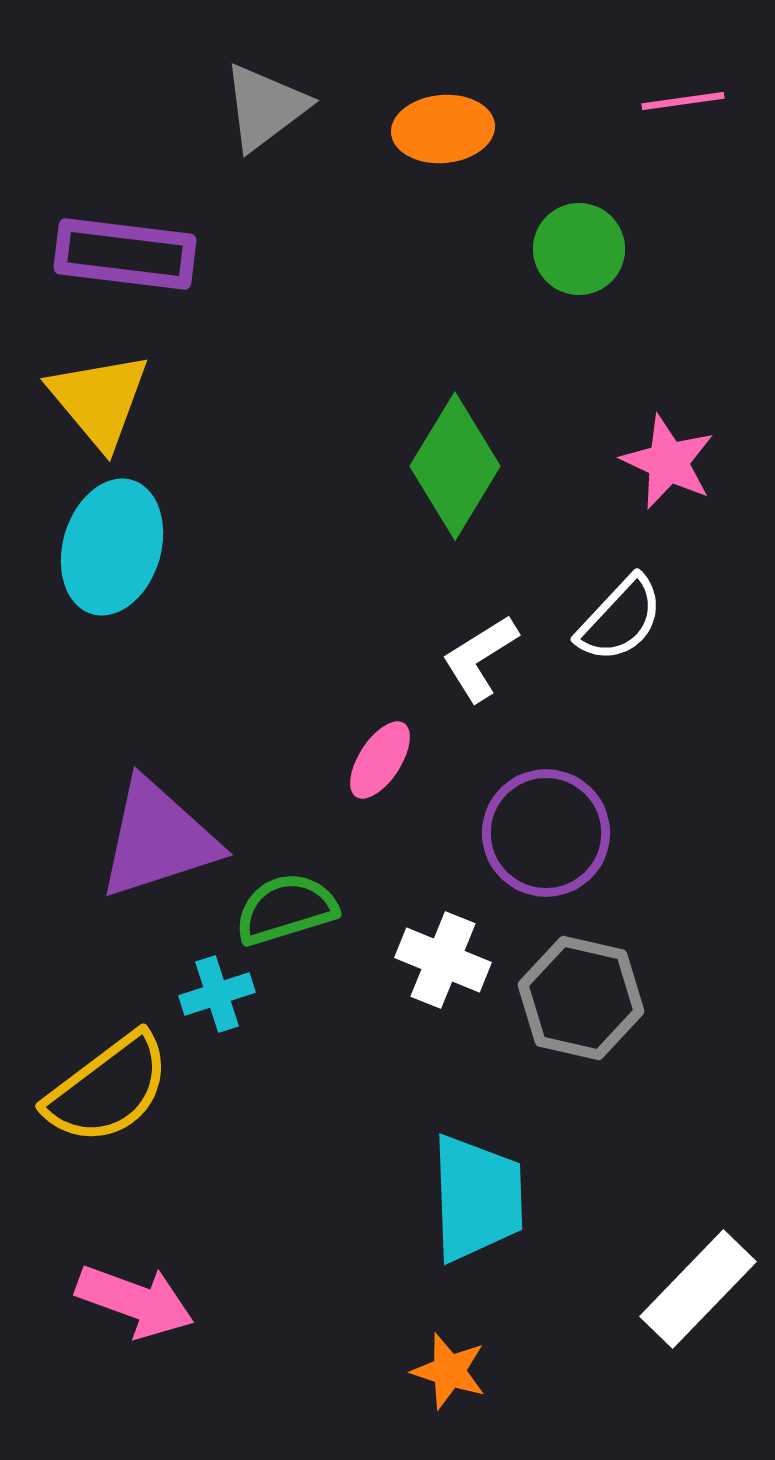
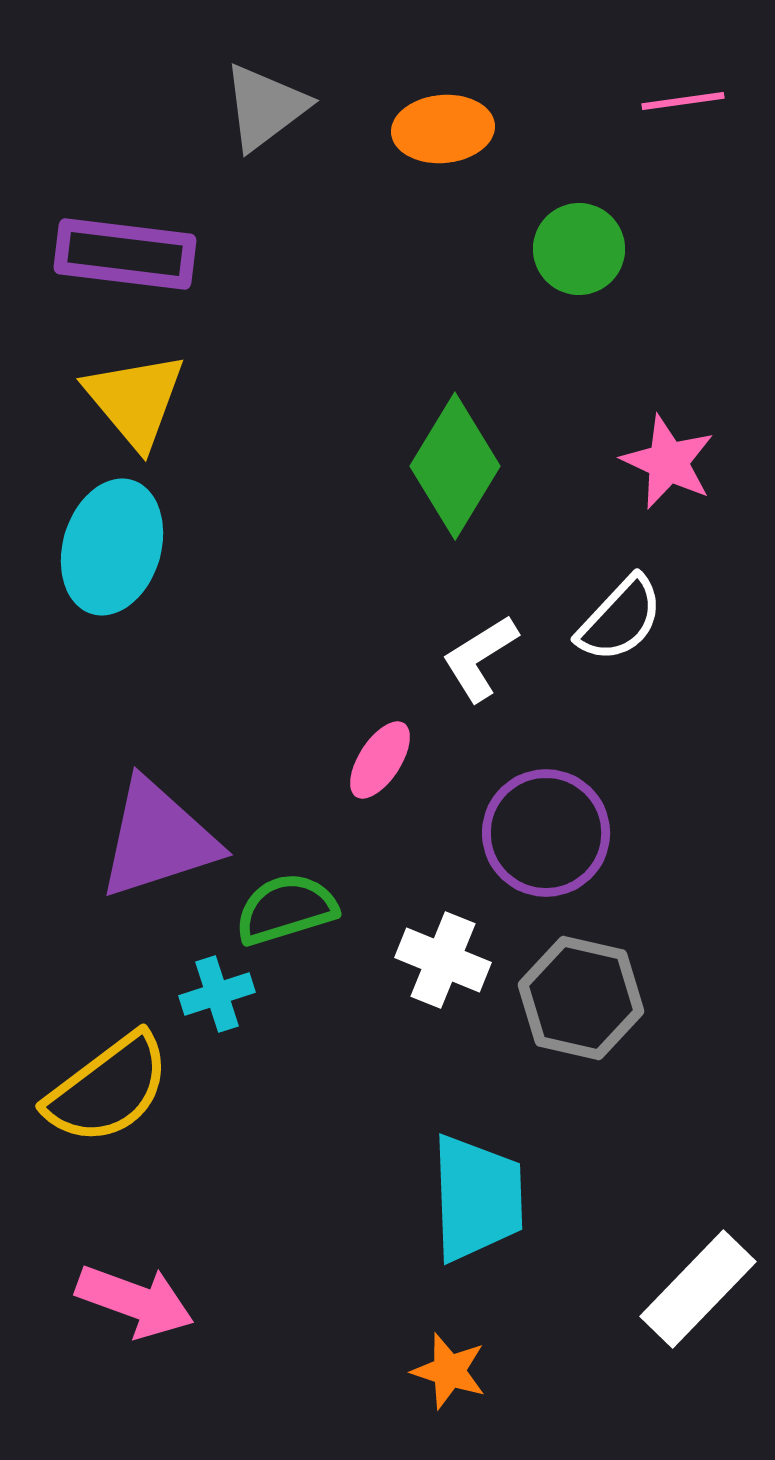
yellow triangle: moved 36 px right
